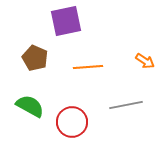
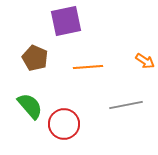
green semicircle: rotated 20 degrees clockwise
red circle: moved 8 px left, 2 px down
